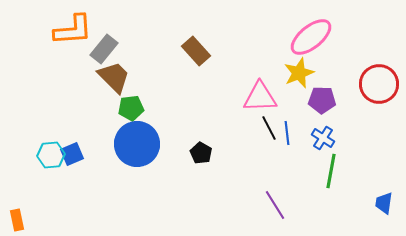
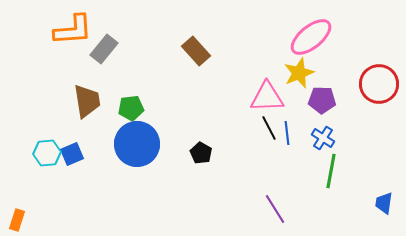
brown trapezoid: moved 27 px left, 24 px down; rotated 36 degrees clockwise
pink triangle: moved 7 px right
cyan hexagon: moved 4 px left, 2 px up
purple line: moved 4 px down
orange rectangle: rotated 30 degrees clockwise
